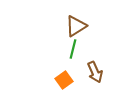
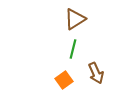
brown triangle: moved 1 px left, 7 px up
brown arrow: moved 1 px right, 1 px down
